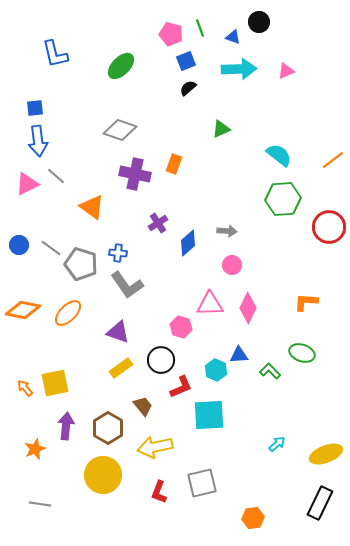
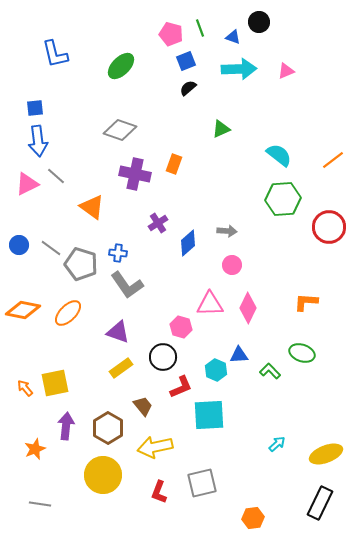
black circle at (161, 360): moved 2 px right, 3 px up
